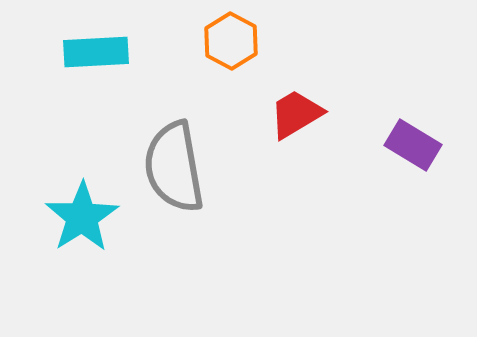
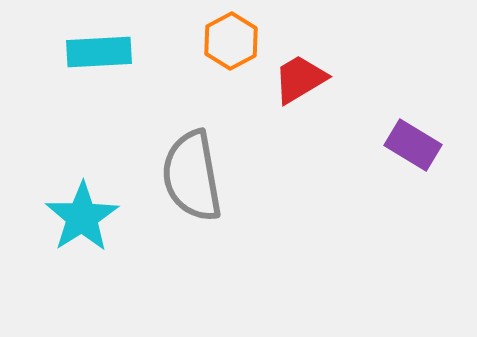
orange hexagon: rotated 4 degrees clockwise
cyan rectangle: moved 3 px right
red trapezoid: moved 4 px right, 35 px up
gray semicircle: moved 18 px right, 9 px down
